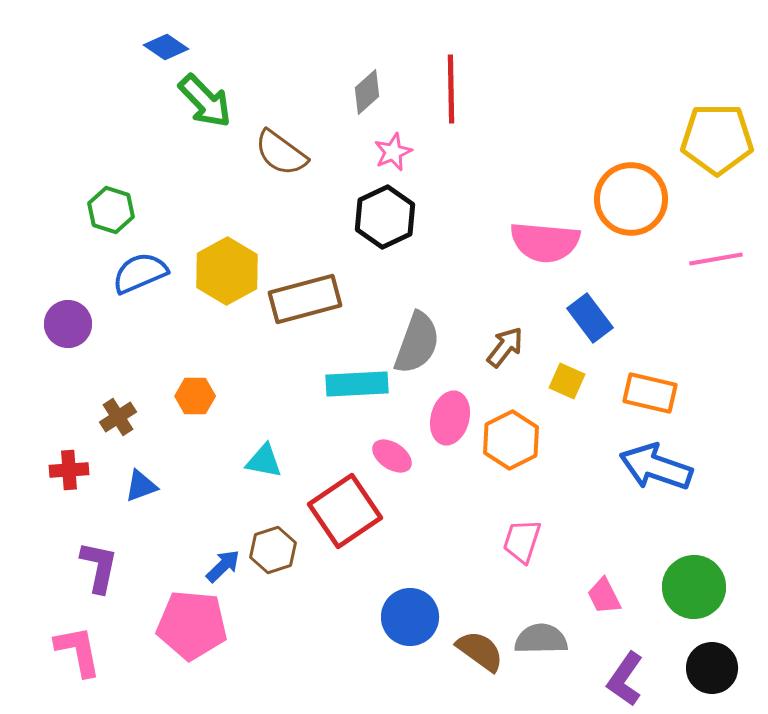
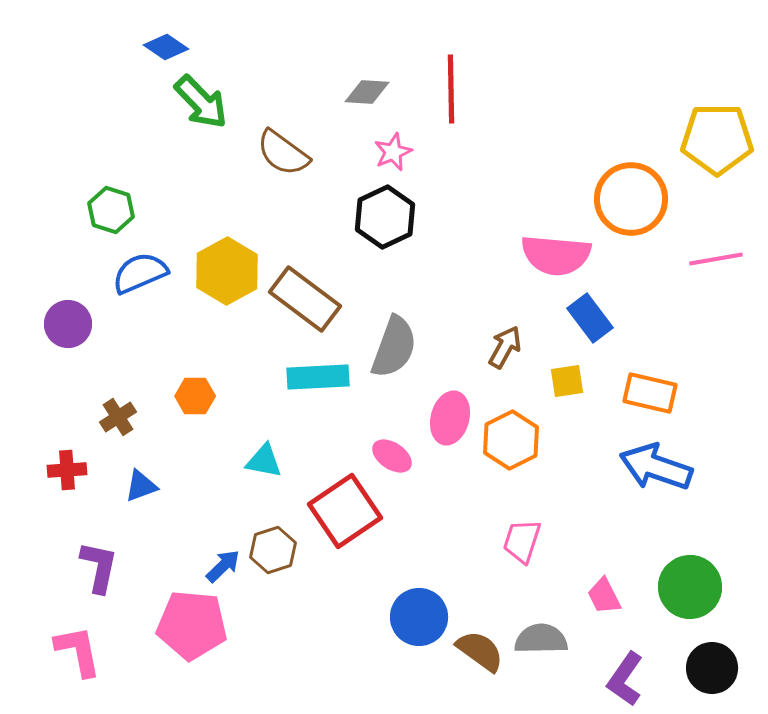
gray diamond at (367, 92): rotated 45 degrees clockwise
green arrow at (205, 101): moved 4 px left, 1 px down
brown semicircle at (281, 153): moved 2 px right
pink semicircle at (545, 242): moved 11 px right, 13 px down
brown rectangle at (305, 299): rotated 52 degrees clockwise
gray semicircle at (417, 343): moved 23 px left, 4 px down
brown arrow at (505, 347): rotated 9 degrees counterclockwise
yellow square at (567, 381): rotated 33 degrees counterclockwise
cyan rectangle at (357, 384): moved 39 px left, 7 px up
red cross at (69, 470): moved 2 px left
green circle at (694, 587): moved 4 px left
blue circle at (410, 617): moved 9 px right
